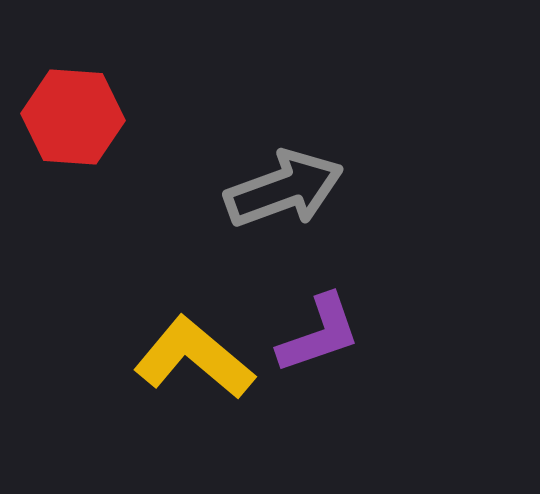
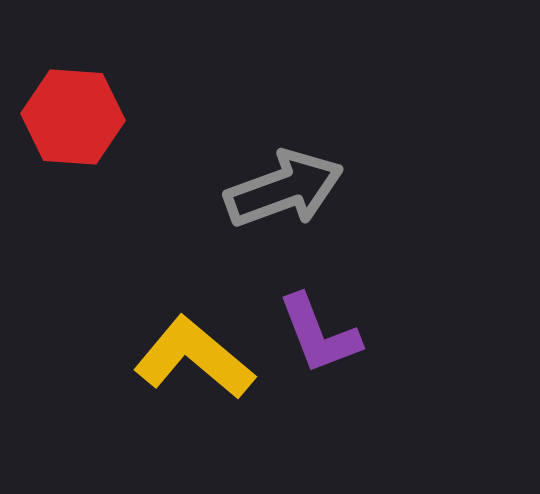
purple L-shape: rotated 88 degrees clockwise
